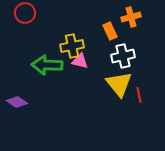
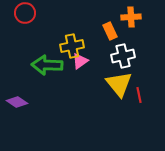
orange cross: rotated 12 degrees clockwise
pink triangle: rotated 48 degrees counterclockwise
